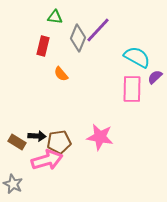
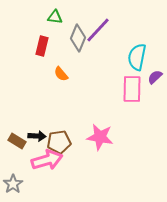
red rectangle: moved 1 px left
cyan semicircle: rotated 108 degrees counterclockwise
brown rectangle: moved 1 px up
gray star: rotated 12 degrees clockwise
